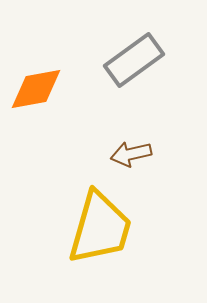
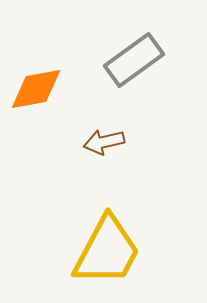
brown arrow: moved 27 px left, 12 px up
yellow trapezoid: moved 7 px right, 23 px down; rotated 12 degrees clockwise
